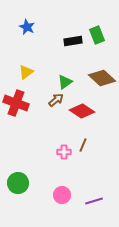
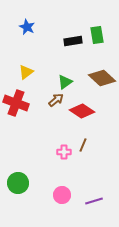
green rectangle: rotated 12 degrees clockwise
